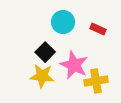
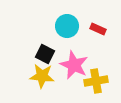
cyan circle: moved 4 px right, 4 px down
black square: moved 2 px down; rotated 18 degrees counterclockwise
